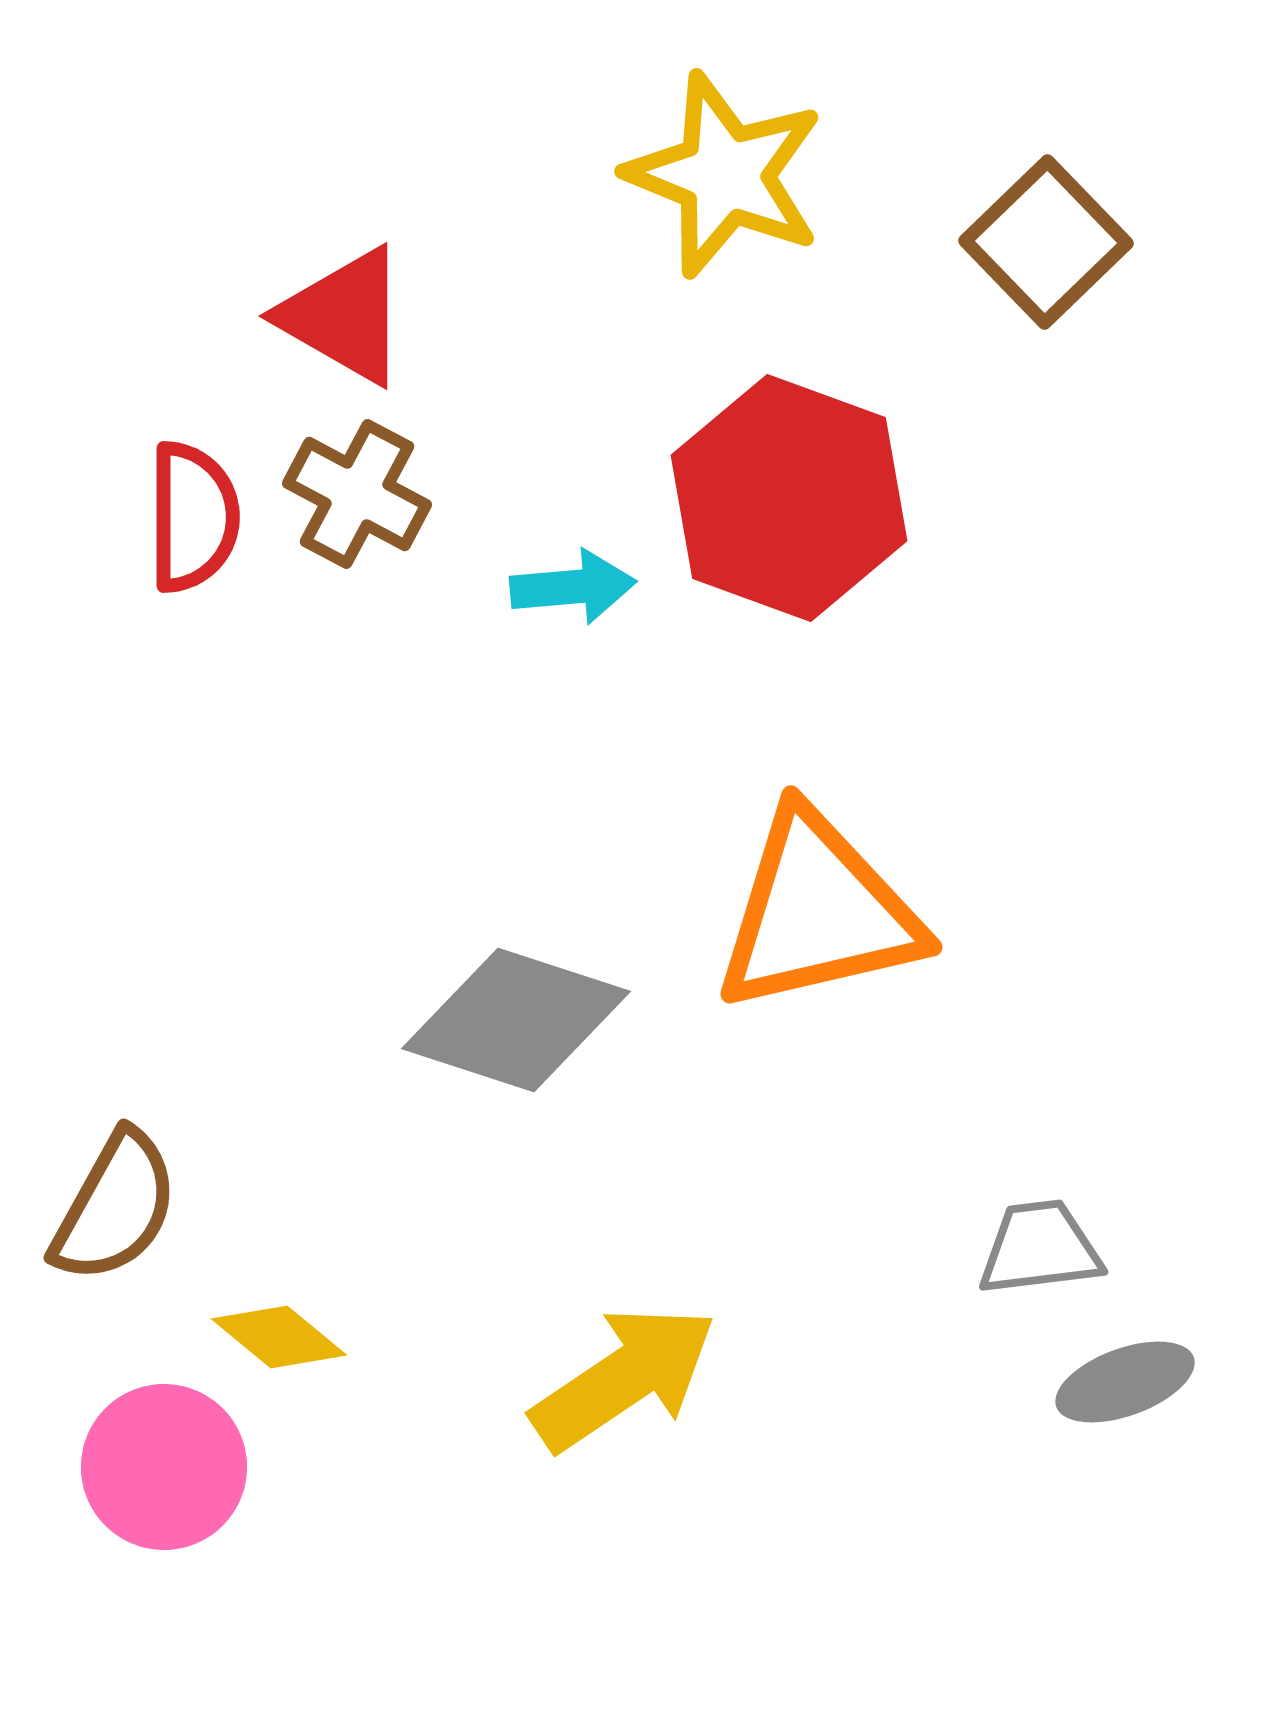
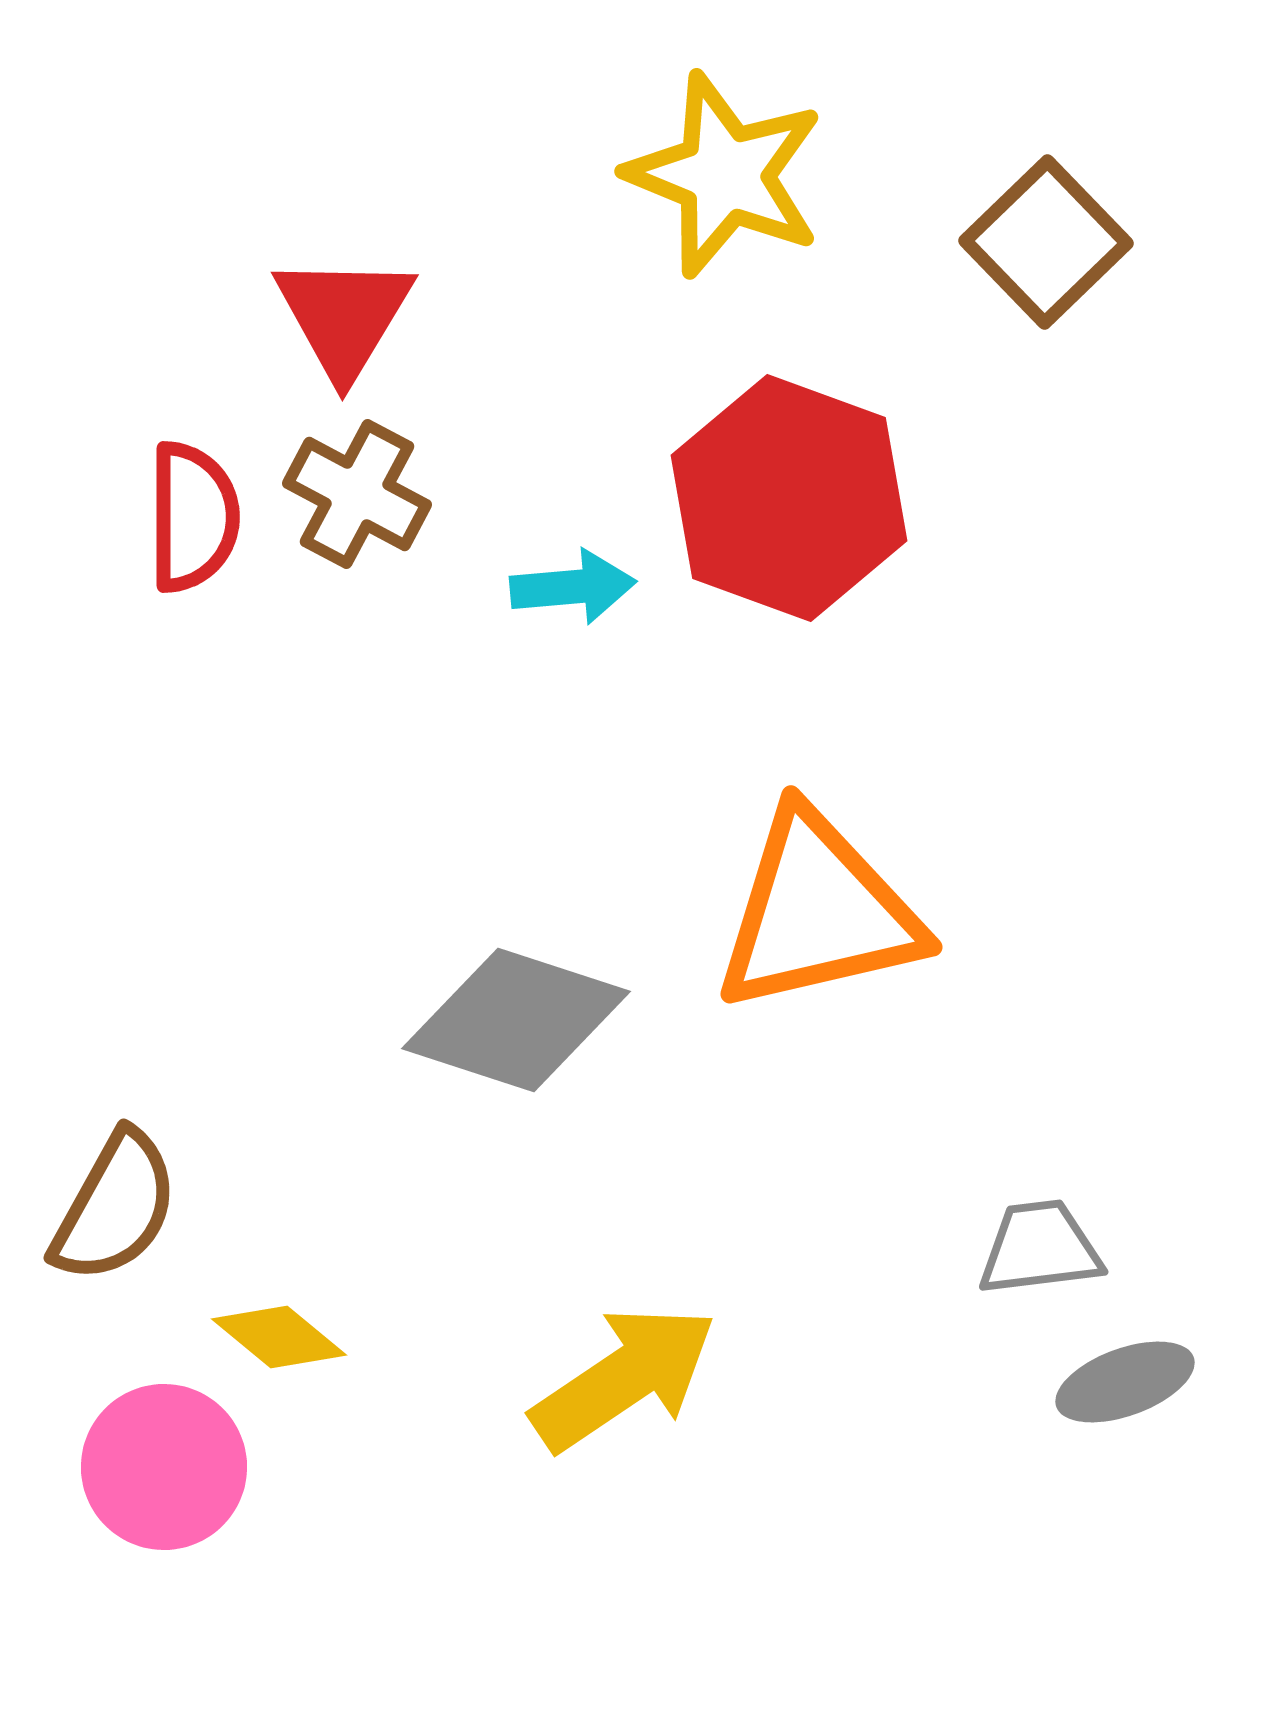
red triangle: rotated 31 degrees clockwise
